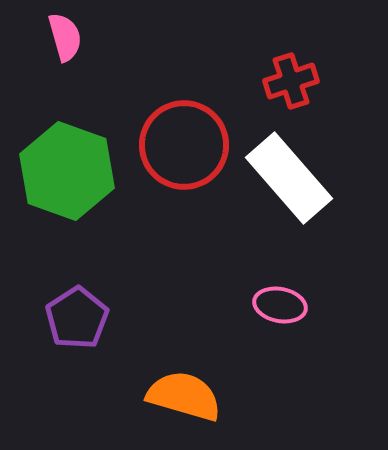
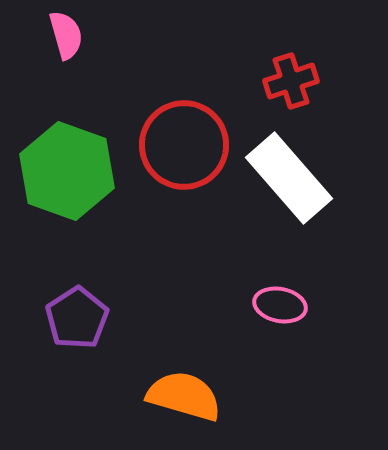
pink semicircle: moved 1 px right, 2 px up
